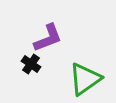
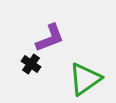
purple L-shape: moved 2 px right
